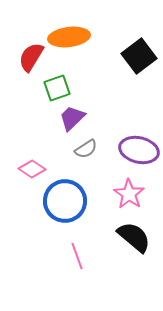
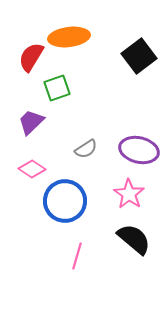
purple trapezoid: moved 41 px left, 4 px down
black semicircle: moved 2 px down
pink line: rotated 36 degrees clockwise
